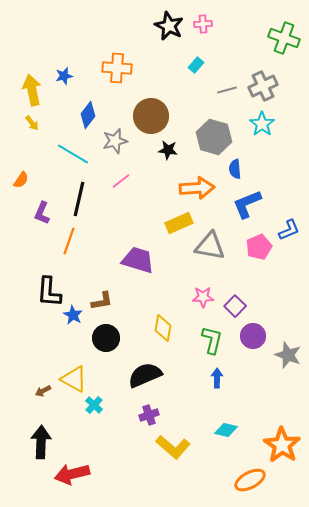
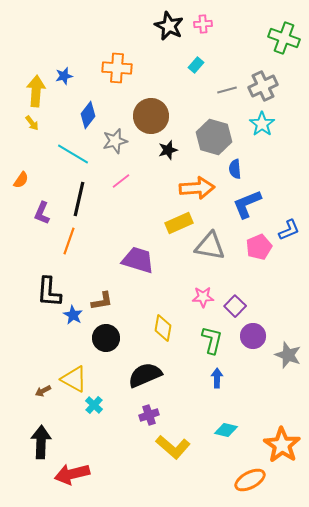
yellow arrow at (32, 90): moved 4 px right, 1 px down; rotated 16 degrees clockwise
black star at (168, 150): rotated 24 degrees counterclockwise
